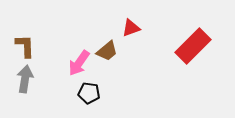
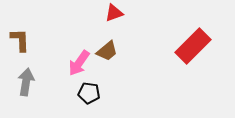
red triangle: moved 17 px left, 15 px up
brown L-shape: moved 5 px left, 6 px up
gray arrow: moved 1 px right, 3 px down
